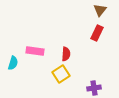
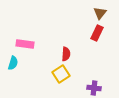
brown triangle: moved 3 px down
pink rectangle: moved 10 px left, 7 px up
purple cross: rotated 16 degrees clockwise
